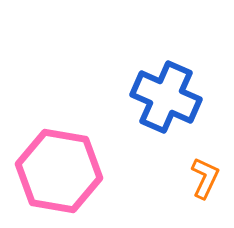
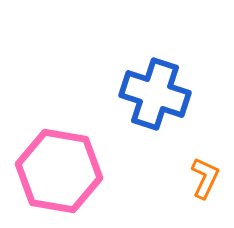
blue cross: moved 11 px left, 3 px up; rotated 6 degrees counterclockwise
